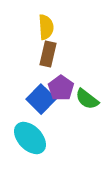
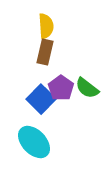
yellow semicircle: moved 1 px up
brown rectangle: moved 3 px left, 2 px up
green semicircle: moved 11 px up
cyan ellipse: moved 4 px right, 4 px down
